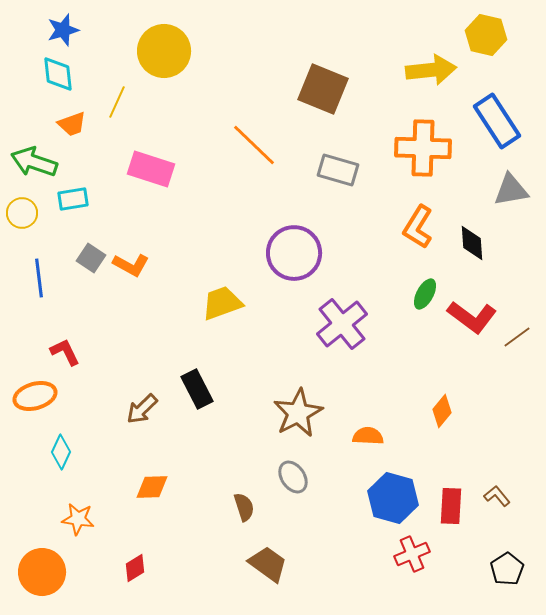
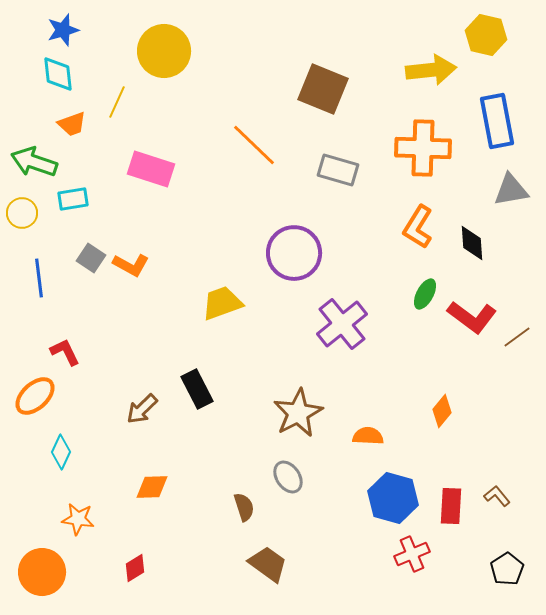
blue rectangle at (497, 121): rotated 22 degrees clockwise
orange ellipse at (35, 396): rotated 27 degrees counterclockwise
gray ellipse at (293, 477): moved 5 px left
